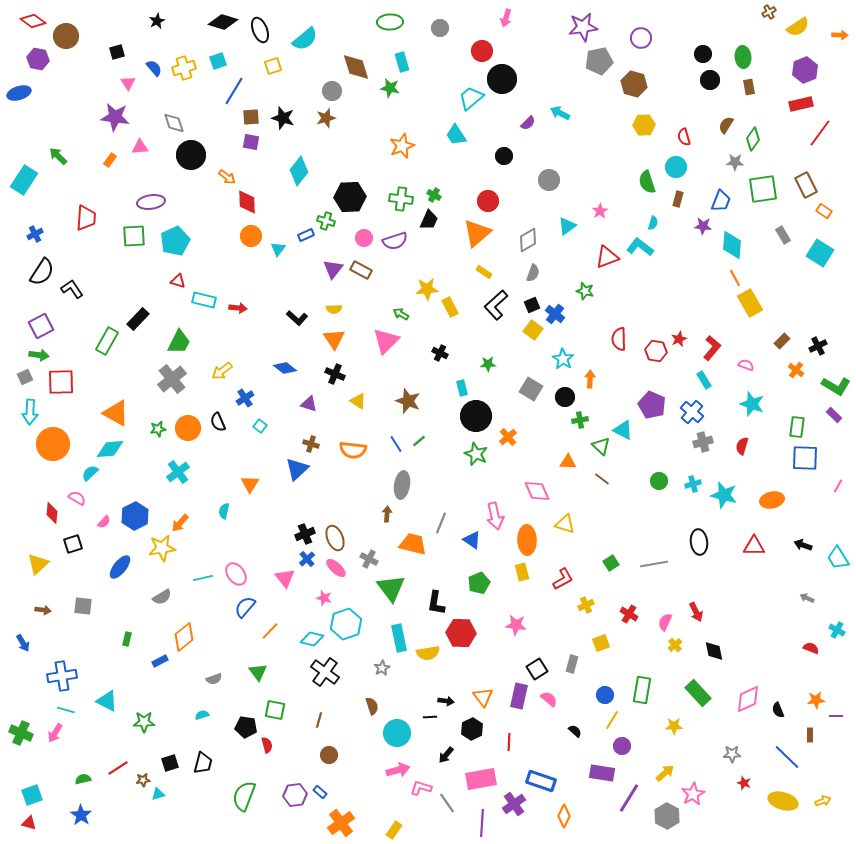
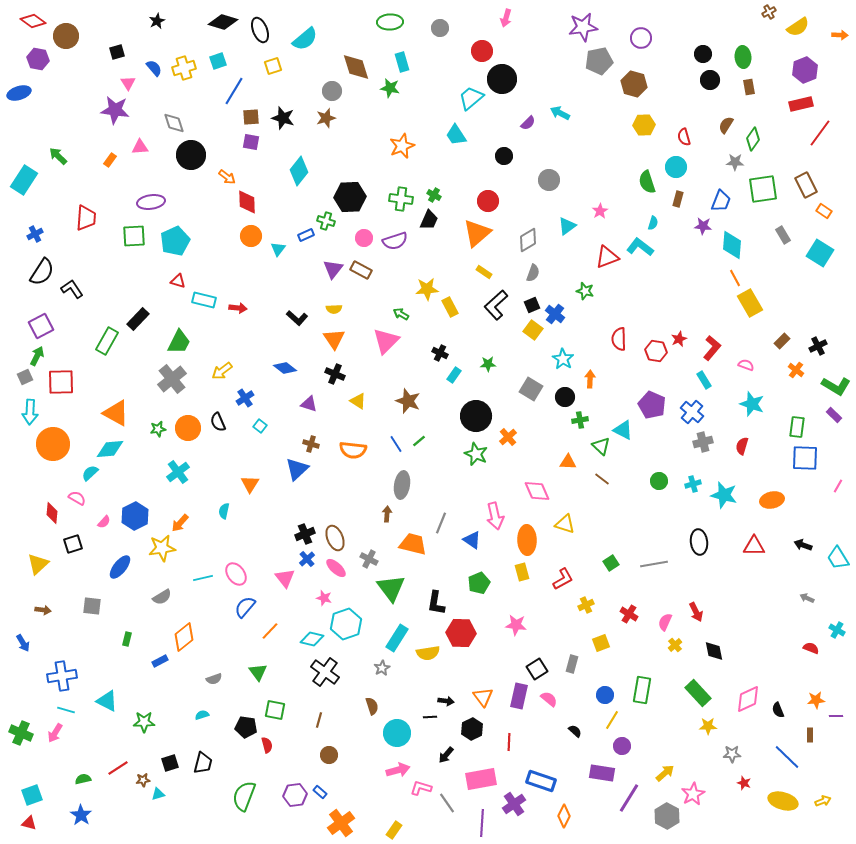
purple star at (115, 117): moved 7 px up
green arrow at (39, 355): moved 2 px left, 1 px down; rotated 72 degrees counterclockwise
cyan rectangle at (462, 388): moved 8 px left, 13 px up; rotated 49 degrees clockwise
gray square at (83, 606): moved 9 px right
cyan rectangle at (399, 638): moved 2 px left; rotated 44 degrees clockwise
yellow star at (674, 726): moved 34 px right
